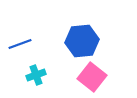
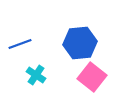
blue hexagon: moved 2 px left, 2 px down
cyan cross: rotated 36 degrees counterclockwise
